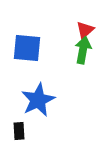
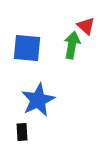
red triangle: moved 1 px right, 4 px up; rotated 36 degrees counterclockwise
green arrow: moved 11 px left, 5 px up
black rectangle: moved 3 px right, 1 px down
